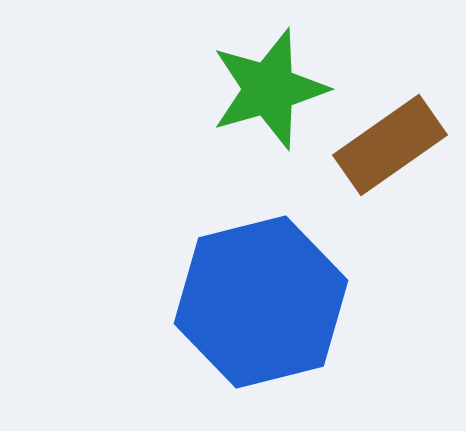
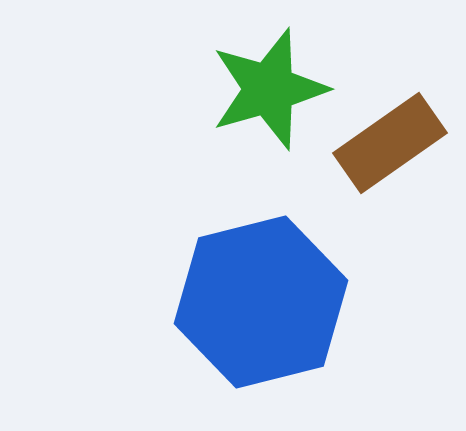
brown rectangle: moved 2 px up
